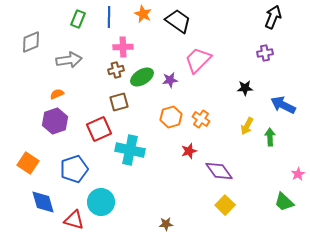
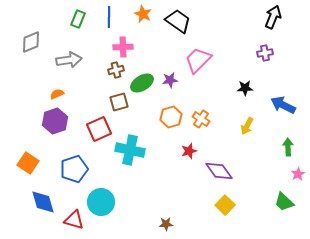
green ellipse: moved 6 px down
green arrow: moved 18 px right, 10 px down
